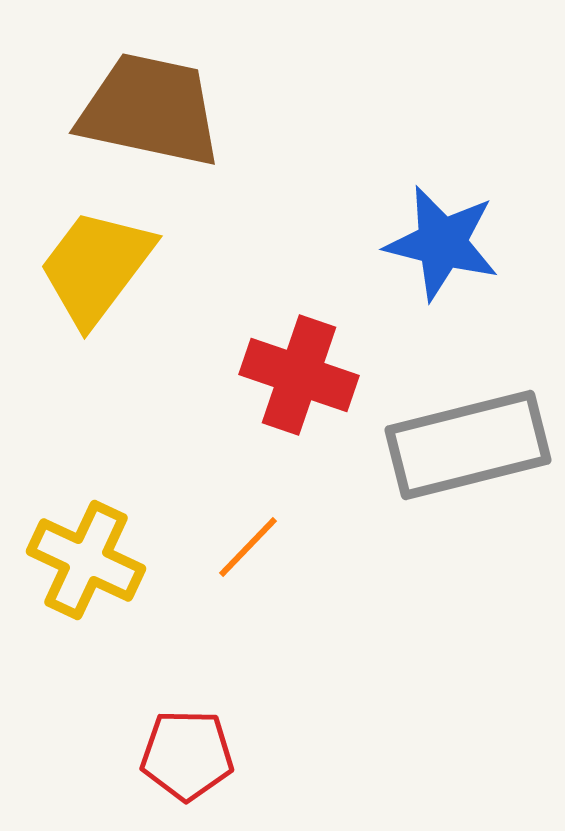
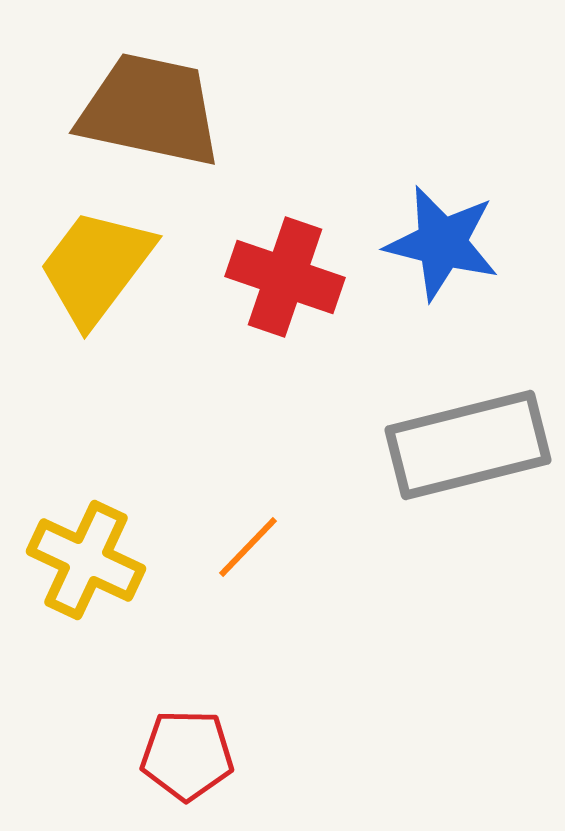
red cross: moved 14 px left, 98 px up
